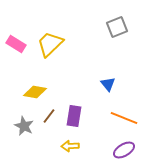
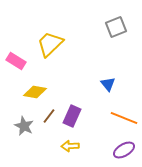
gray square: moved 1 px left
pink rectangle: moved 17 px down
purple rectangle: moved 2 px left; rotated 15 degrees clockwise
